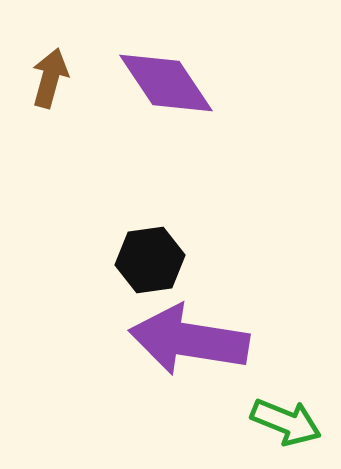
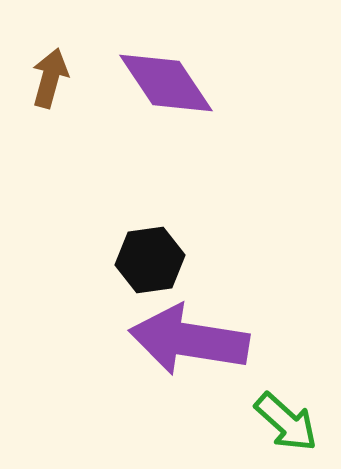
green arrow: rotated 20 degrees clockwise
